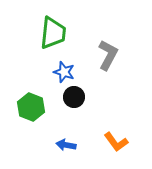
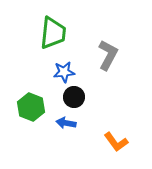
blue star: rotated 25 degrees counterclockwise
blue arrow: moved 22 px up
